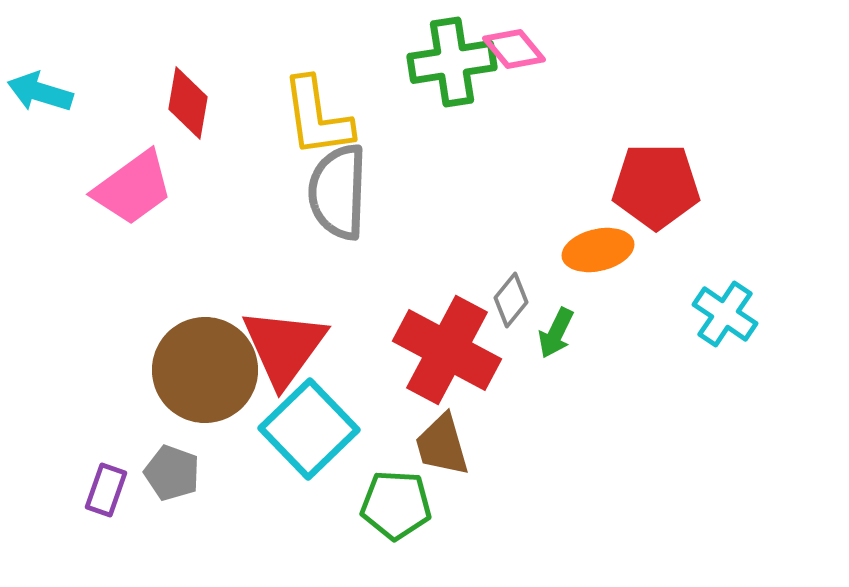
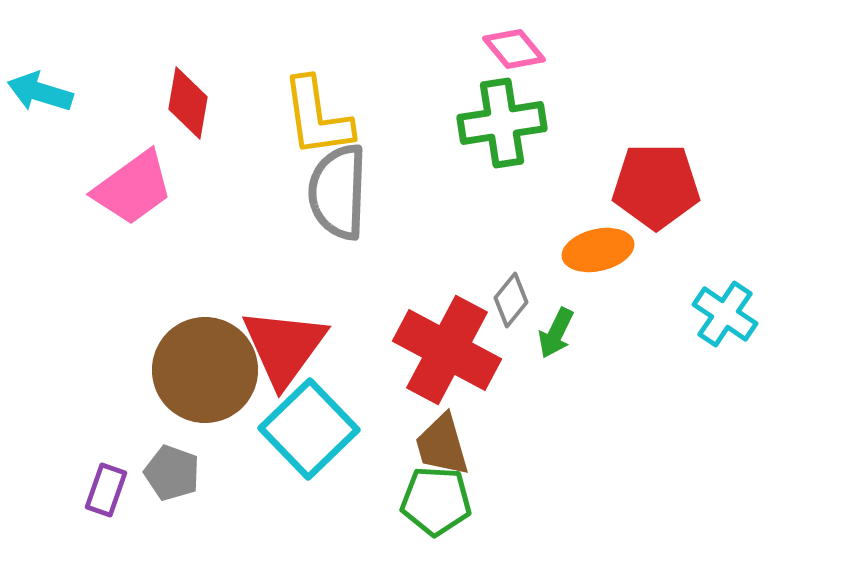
green cross: moved 50 px right, 61 px down
green pentagon: moved 40 px right, 4 px up
